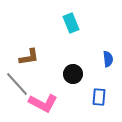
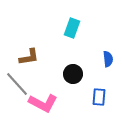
cyan rectangle: moved 1 px right, 5 px down; rotated 42 degrees clockwise
